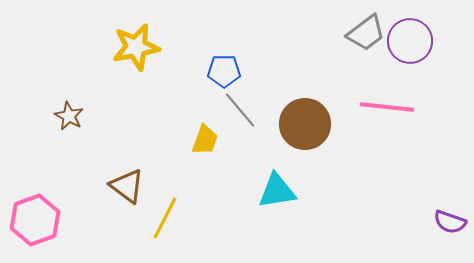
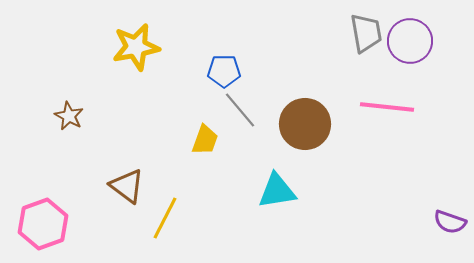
gray trapezoid: rotated 63 degrees counterclockwise
pink hexagon: moved 8 px right, 4 px down
